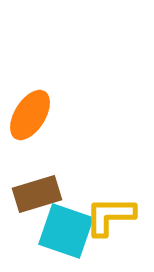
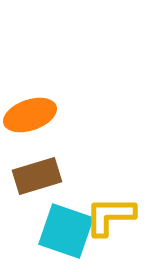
orange ellipse: rotated 39 degrees clockwise
brown rectangle: moved 18 px up
